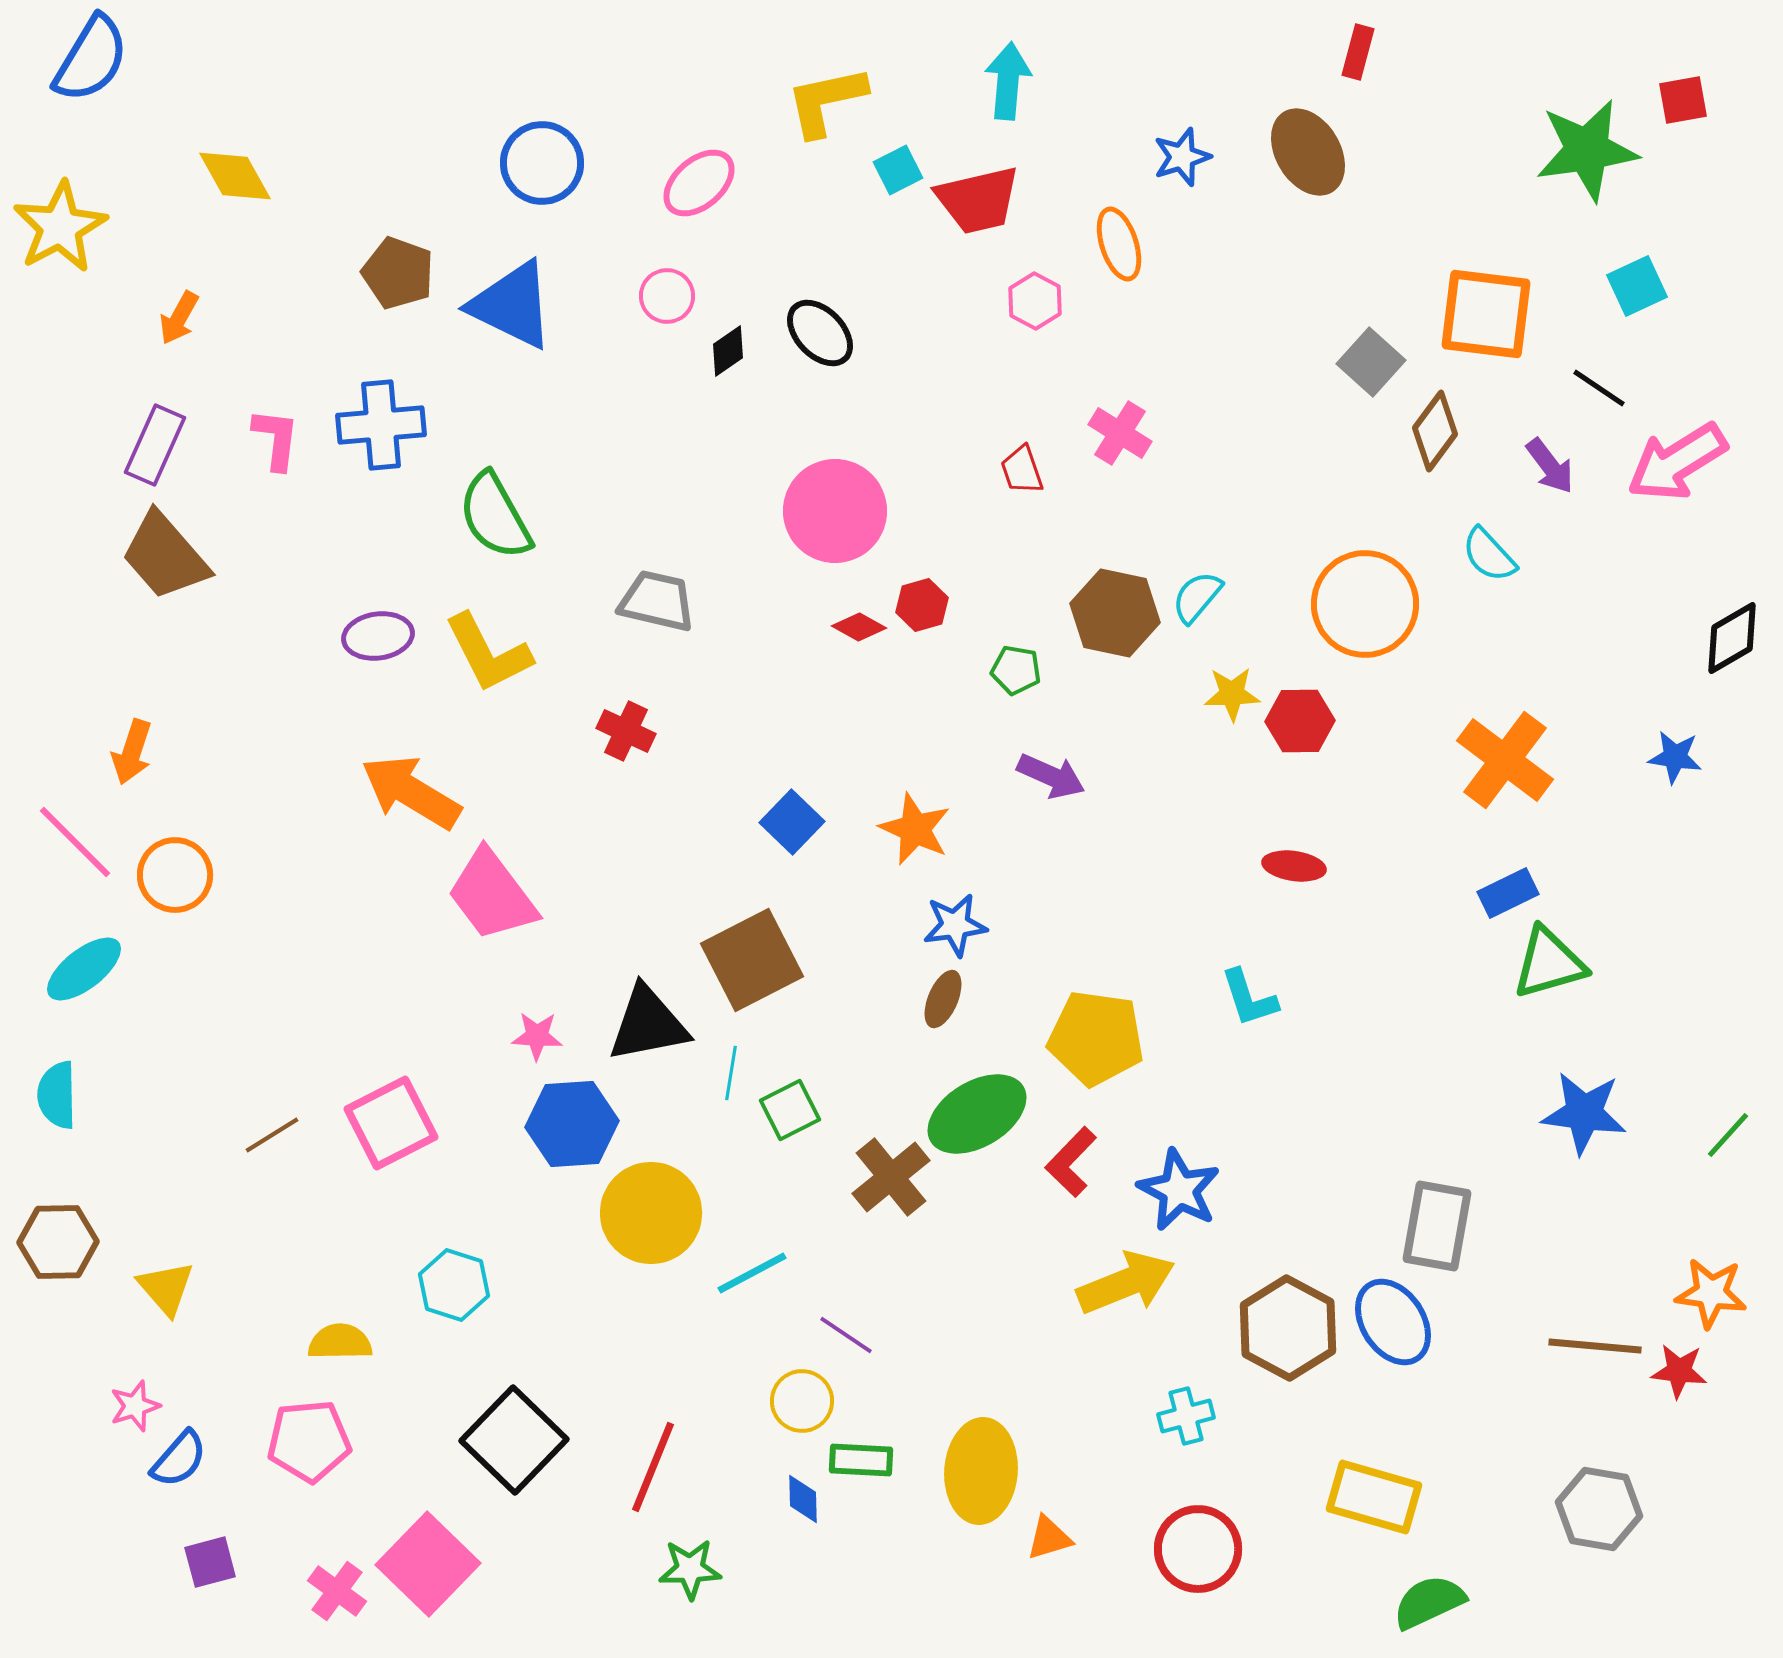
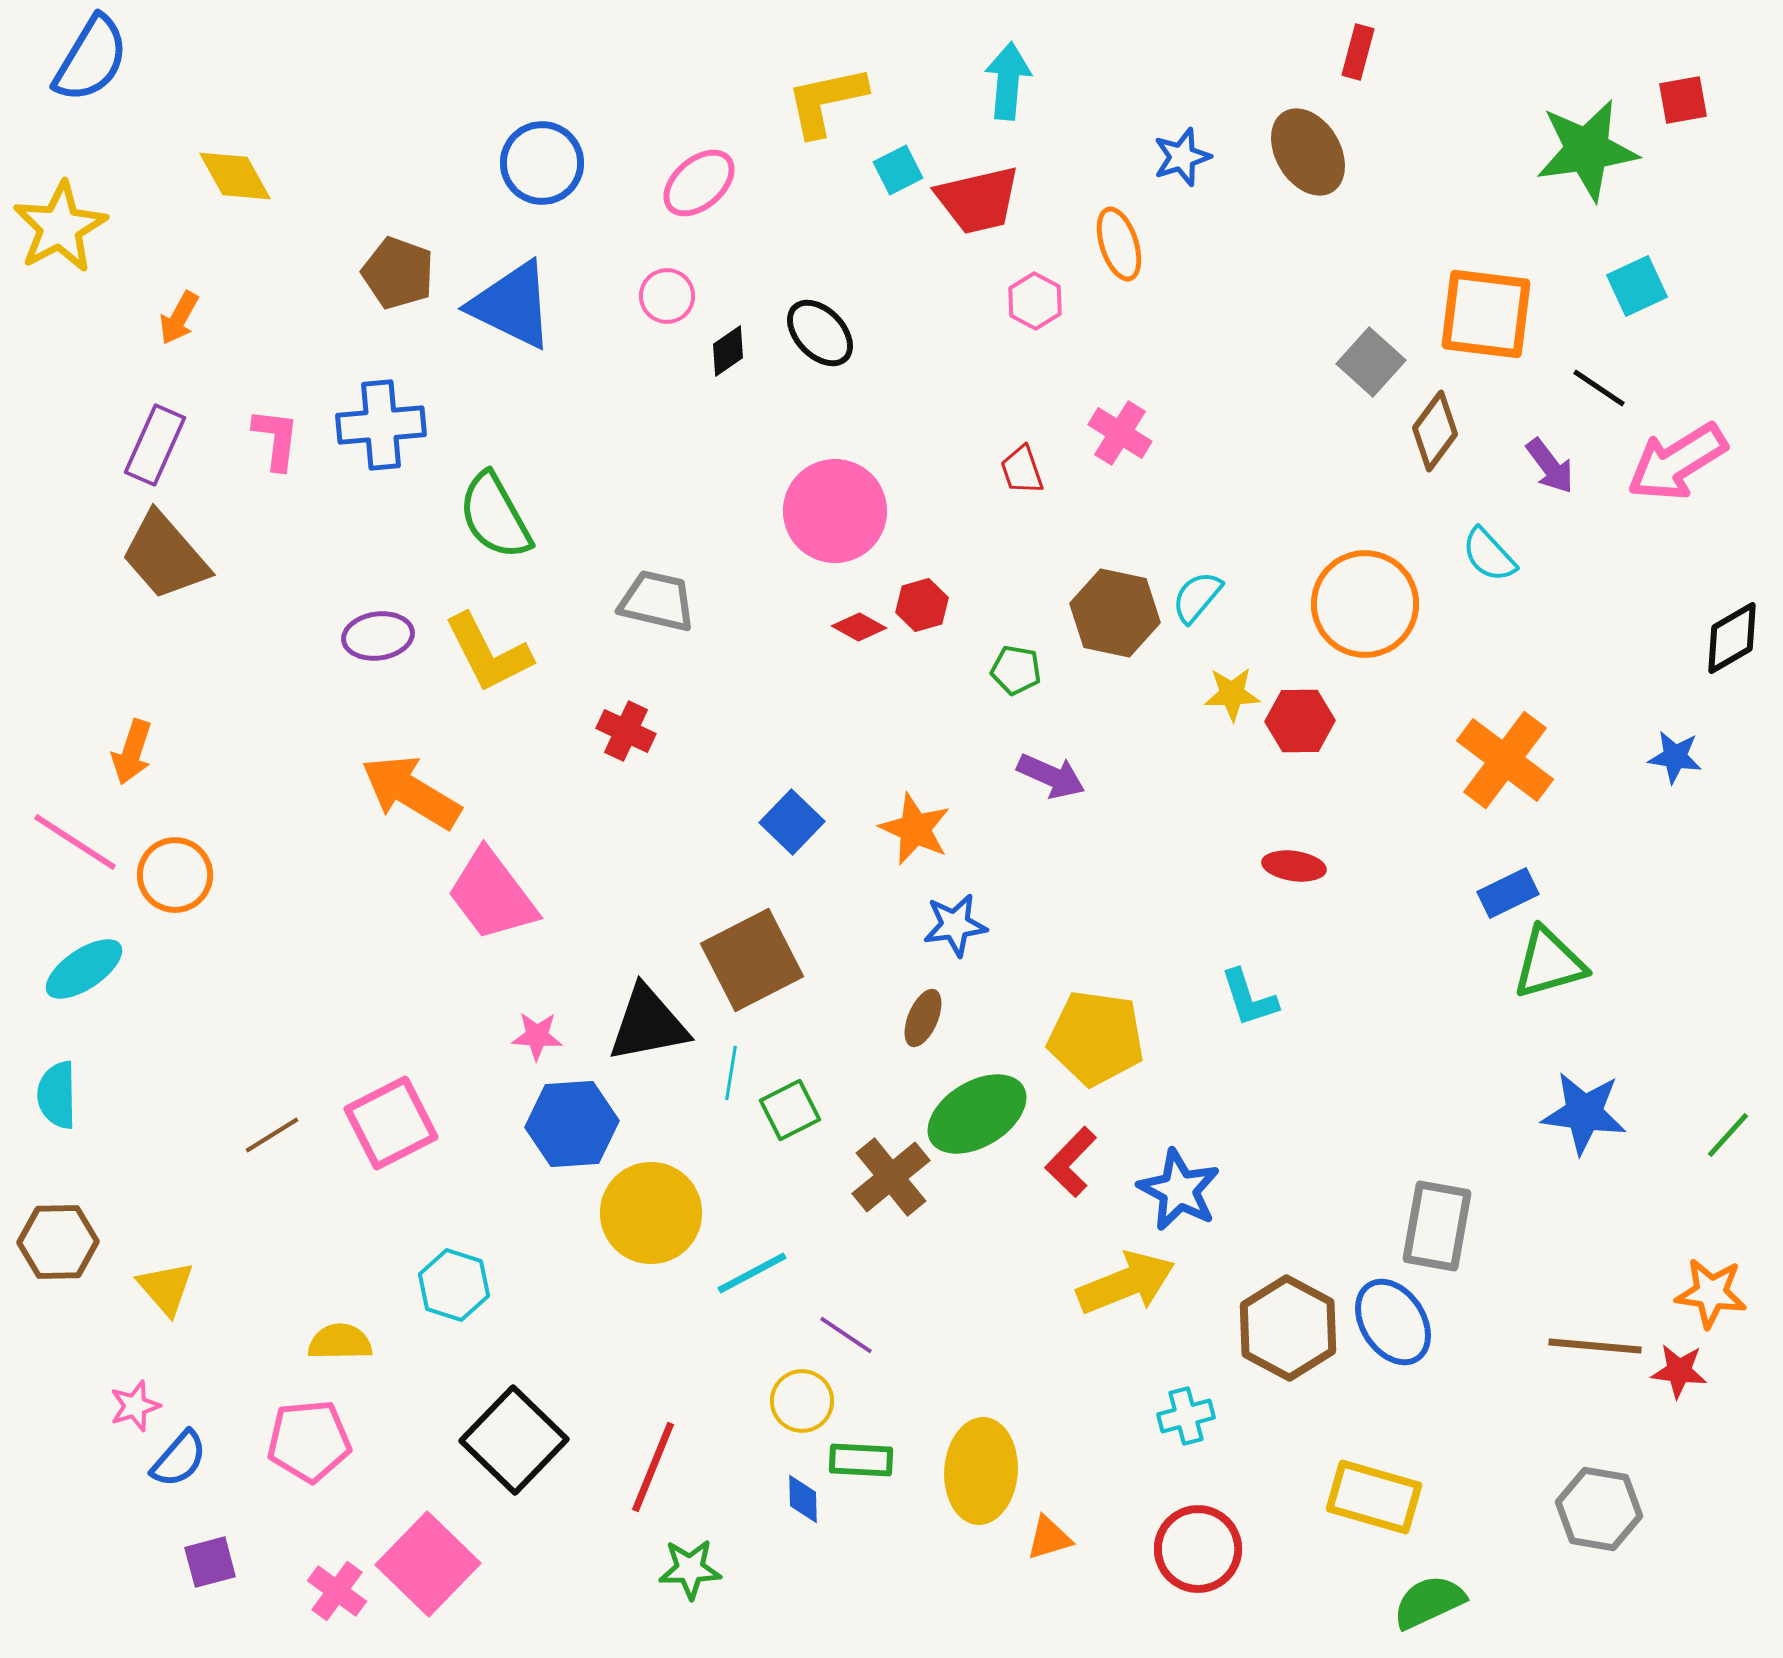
pink line at (75, 842): rotated 12 degrees counterclockwise
cyan ellipse at (84, 969): rotated 4 degrees clockwise
brown ellipse at (943, 999): moved 20 px left, 19 px down
